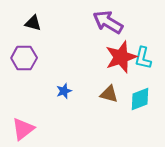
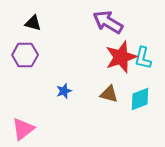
purple hexagon: moved 1 px right, 3 px up
